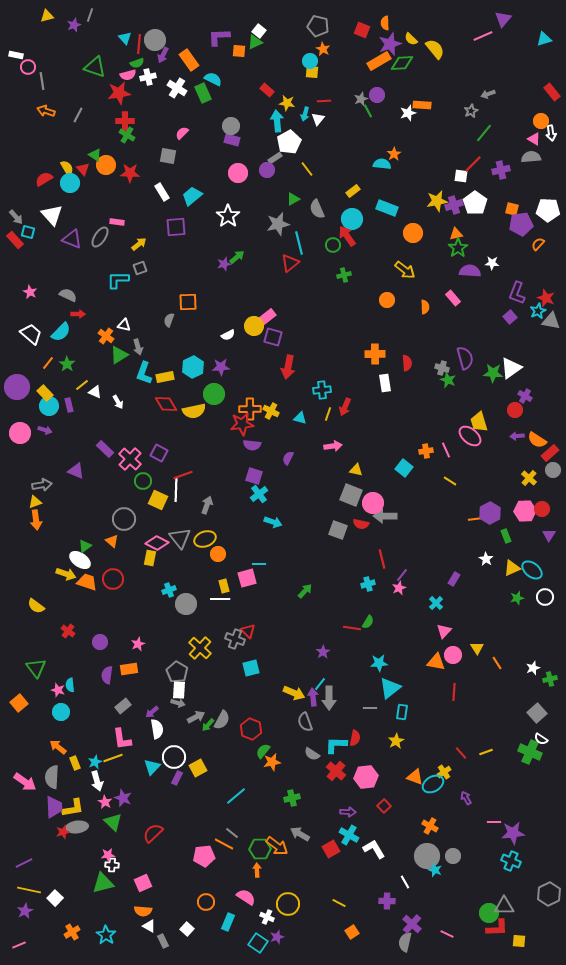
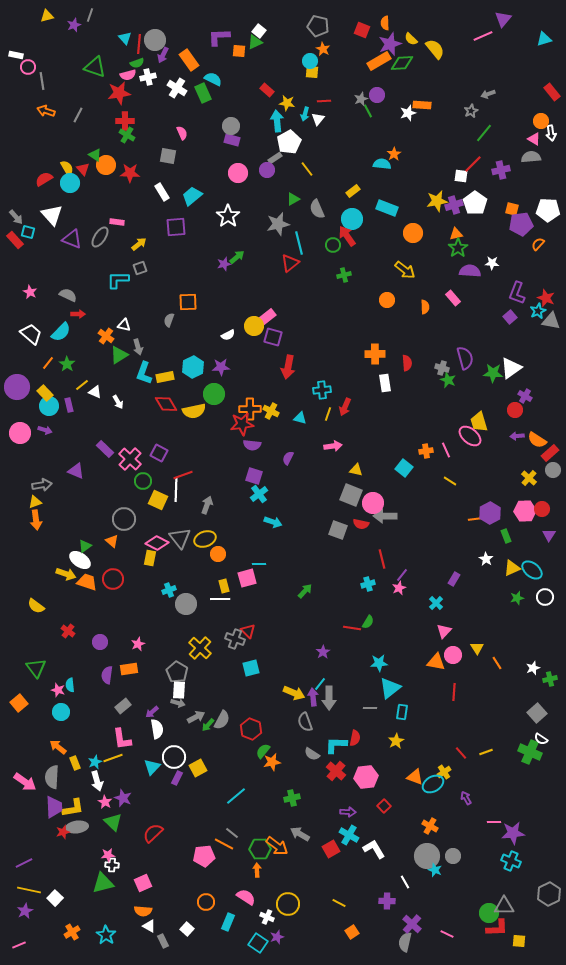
pink semicircle at (182, 133): rotated 112 degrees clockwise
